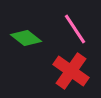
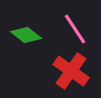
green diamond: moved 3 px up
